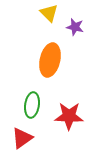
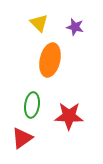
yellow triangle: moved 10 px left, 10 px down
